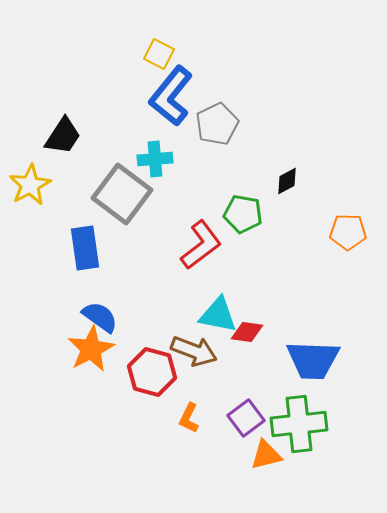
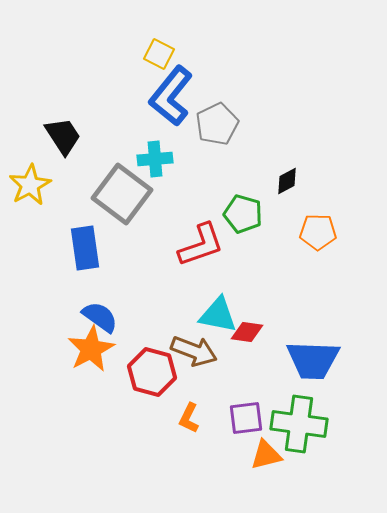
black trapezoid: rotated 66 degrees counterclockwise
green pentagon: rotated 6 degrees clockwise
orange pentagon: moved 30 px left
red L-shape: rotated 18 degrees clockwise
purple square: rotated 30 degrees clockwise
green cross: rotated 14 degrees clockwise
